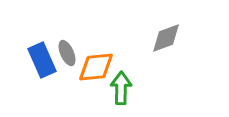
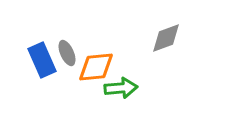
green arrow: rotated 84 degrees clockwise
